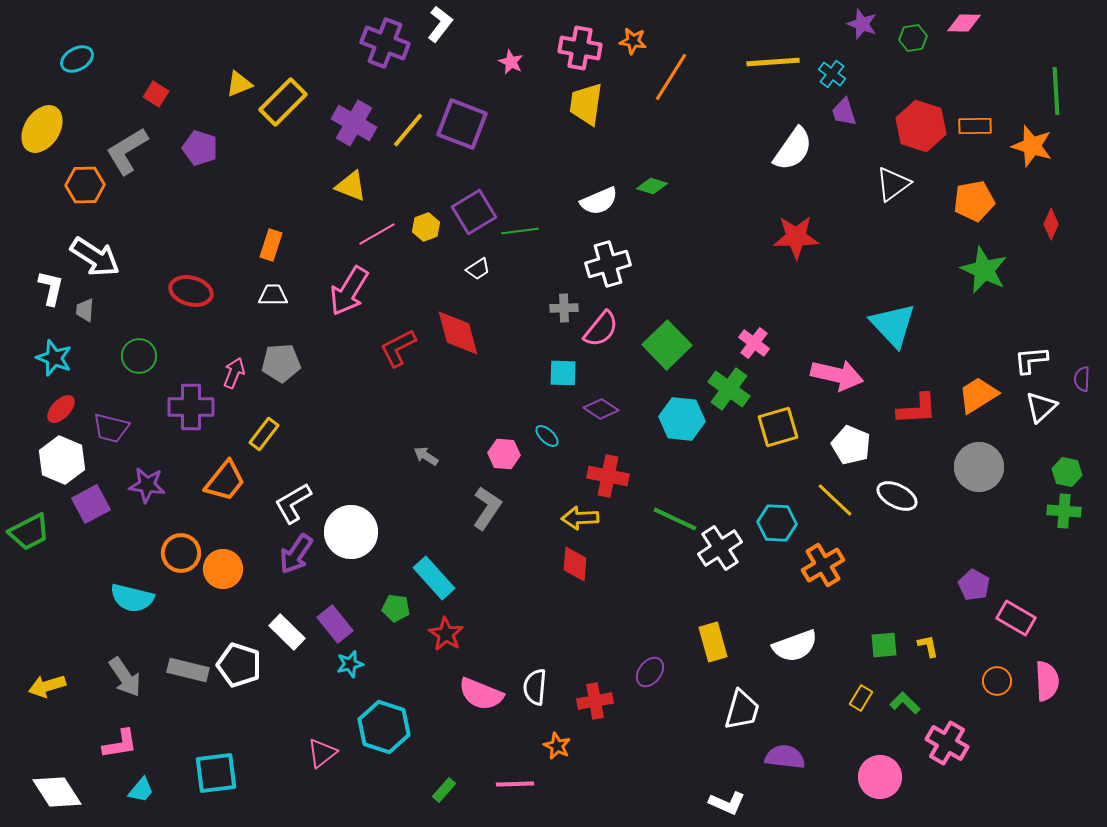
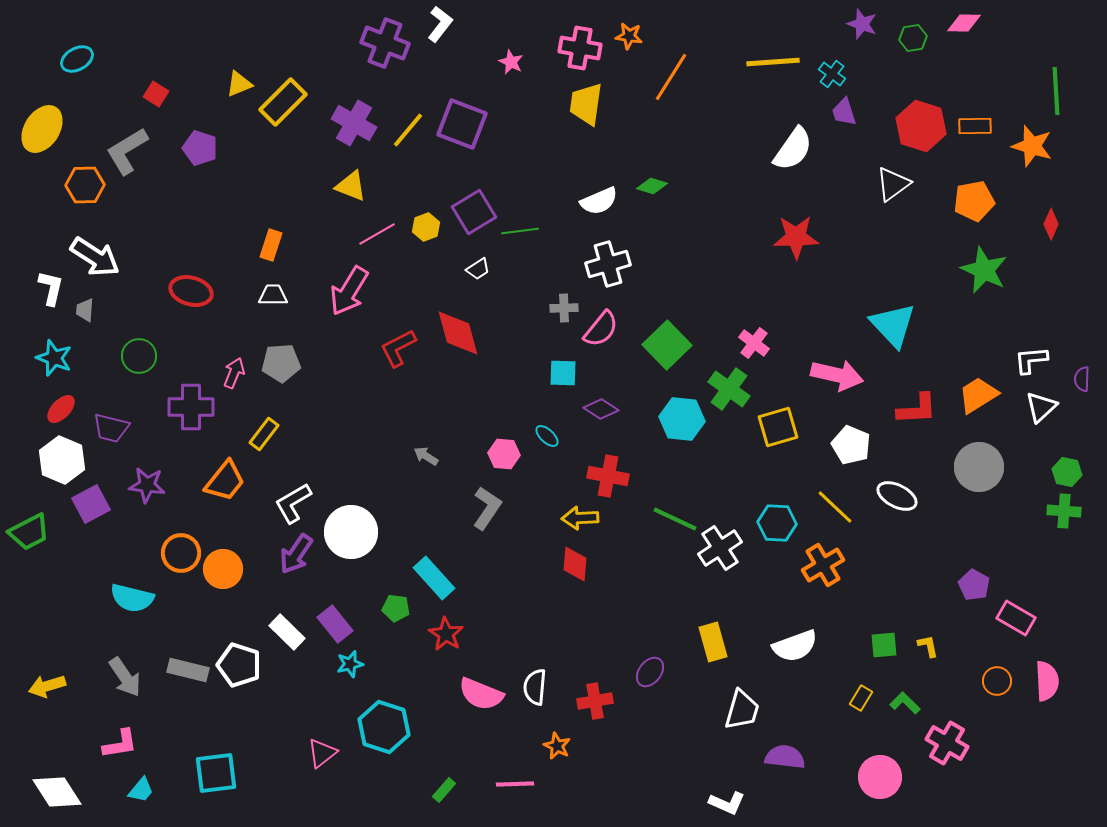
orange star at (633, 41): moved 4 px left, 5 px up
yellow line at (835, 500): moved 7 px down
